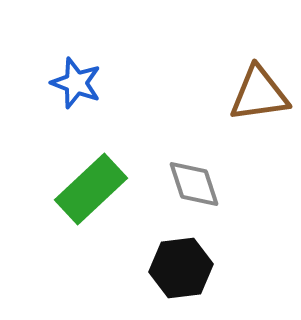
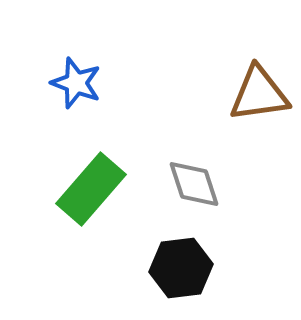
green rectangle: rotated 6 degrees counterclockwise
